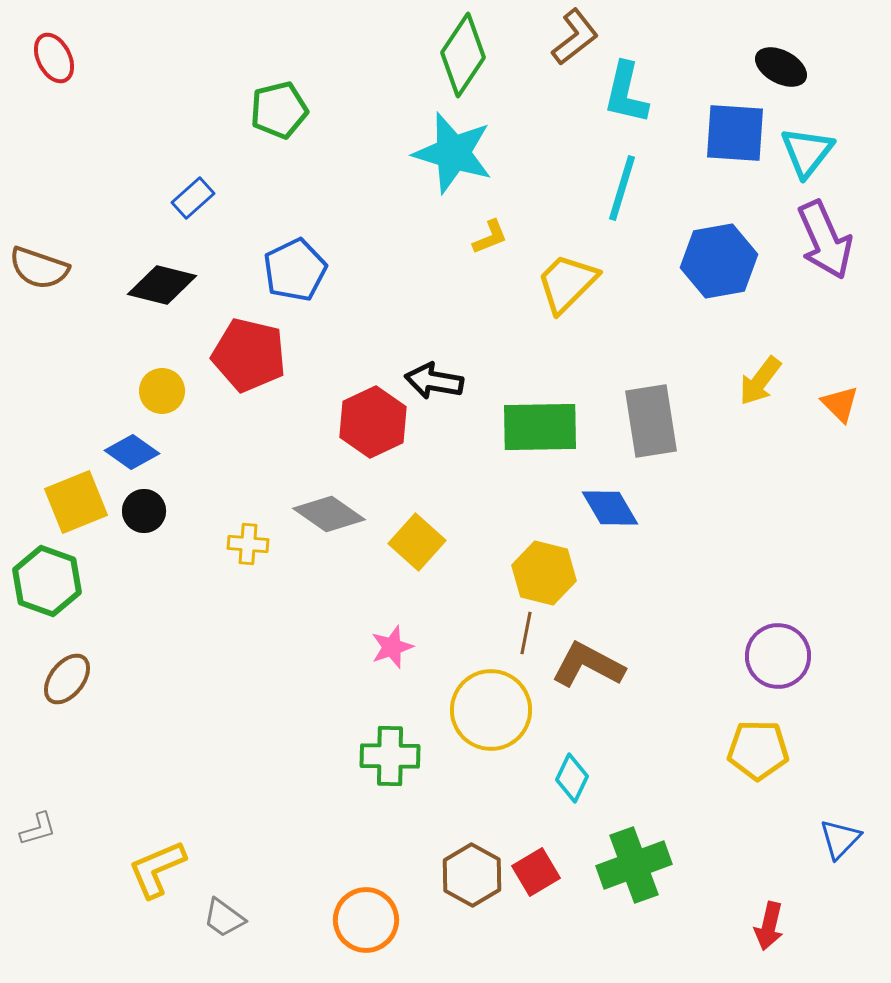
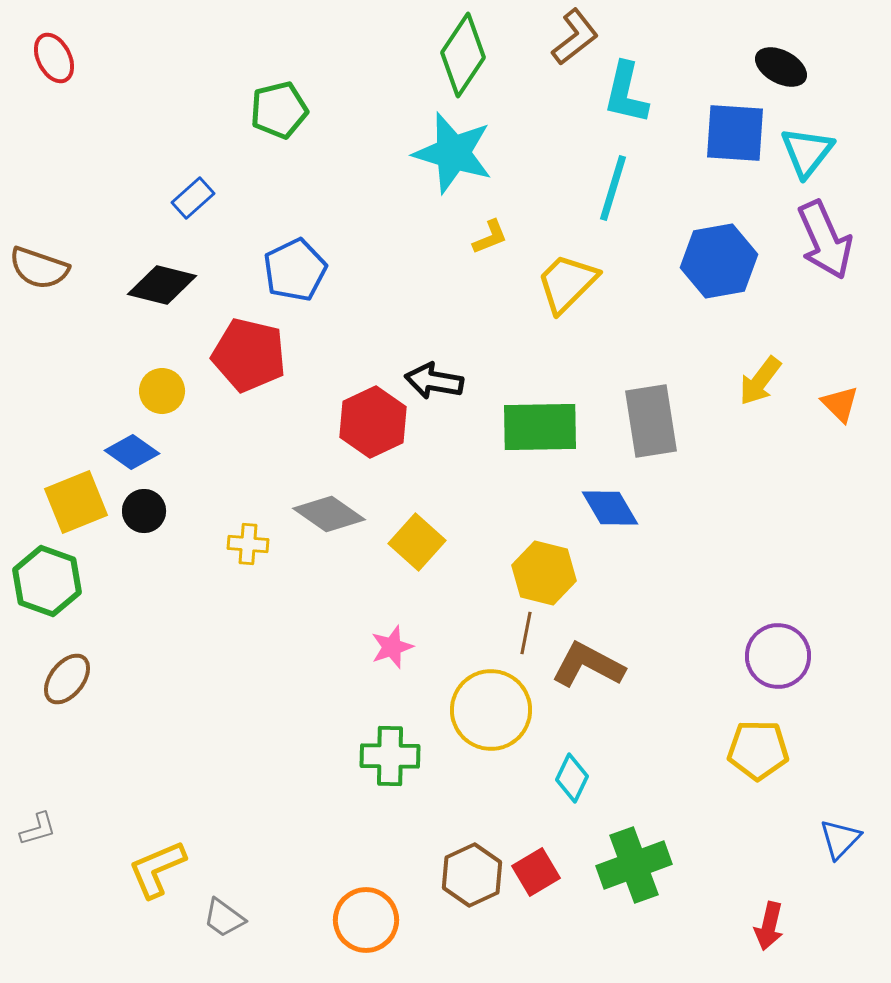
cyan line at (622, 188): moved 9 px left
brown hexagon at (472, 875): rotated 6 degrees clockwise
